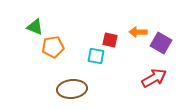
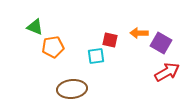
orange arrow: moved 1 px right, 1 px down
cyan square: rotated 18 degrees counterclockwise
red arrow: moved 13 px right, 6 px up
